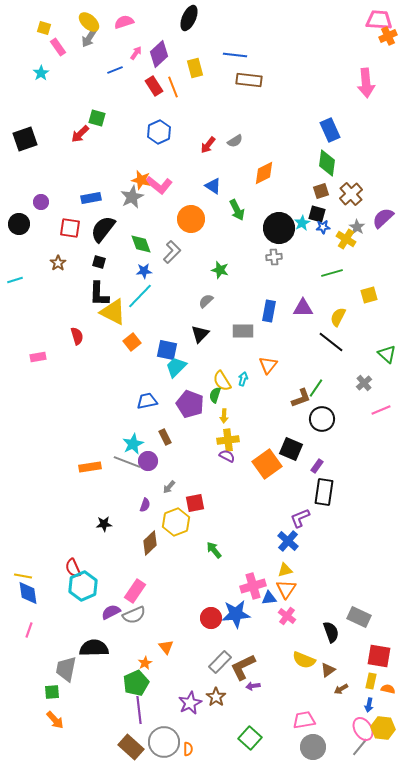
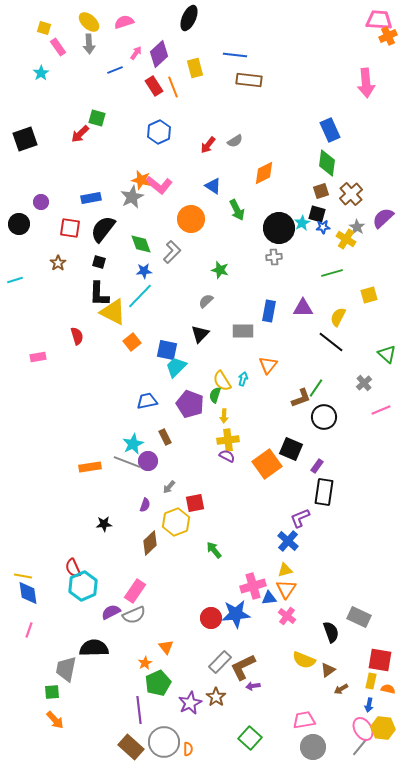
gray arrow at (89, 38): moved 6 px down; rotated 36 degrees counterclockwise
black circle at (322, 419): moved 2 px right, 2 px up
red square at (379, 656): moved 1 px right, 4 px down
green pentagon at (136, 683): moved 22 px right
